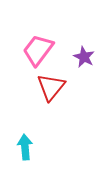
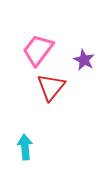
purple star: moved 3 px down
